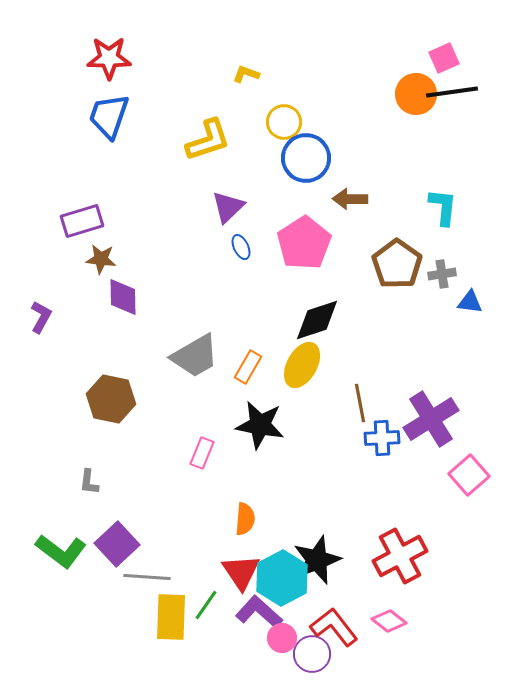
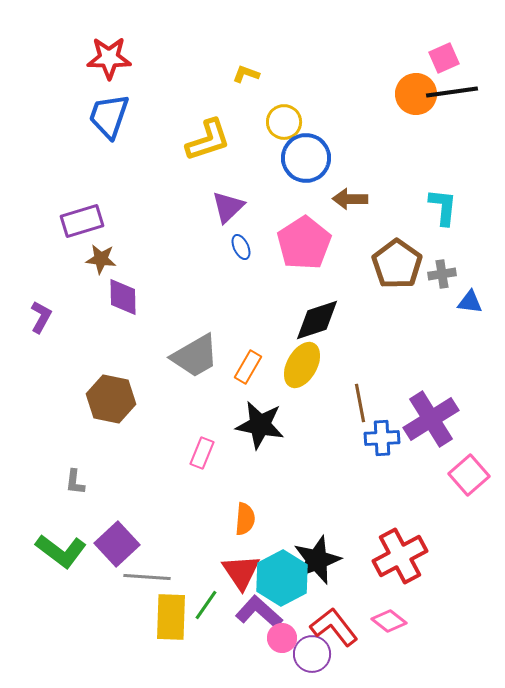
gray L-shape at (89, 482): moved 14 px left
